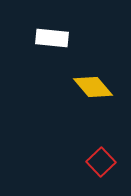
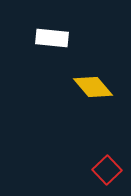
red square: moved 6 px right, 8 px down
